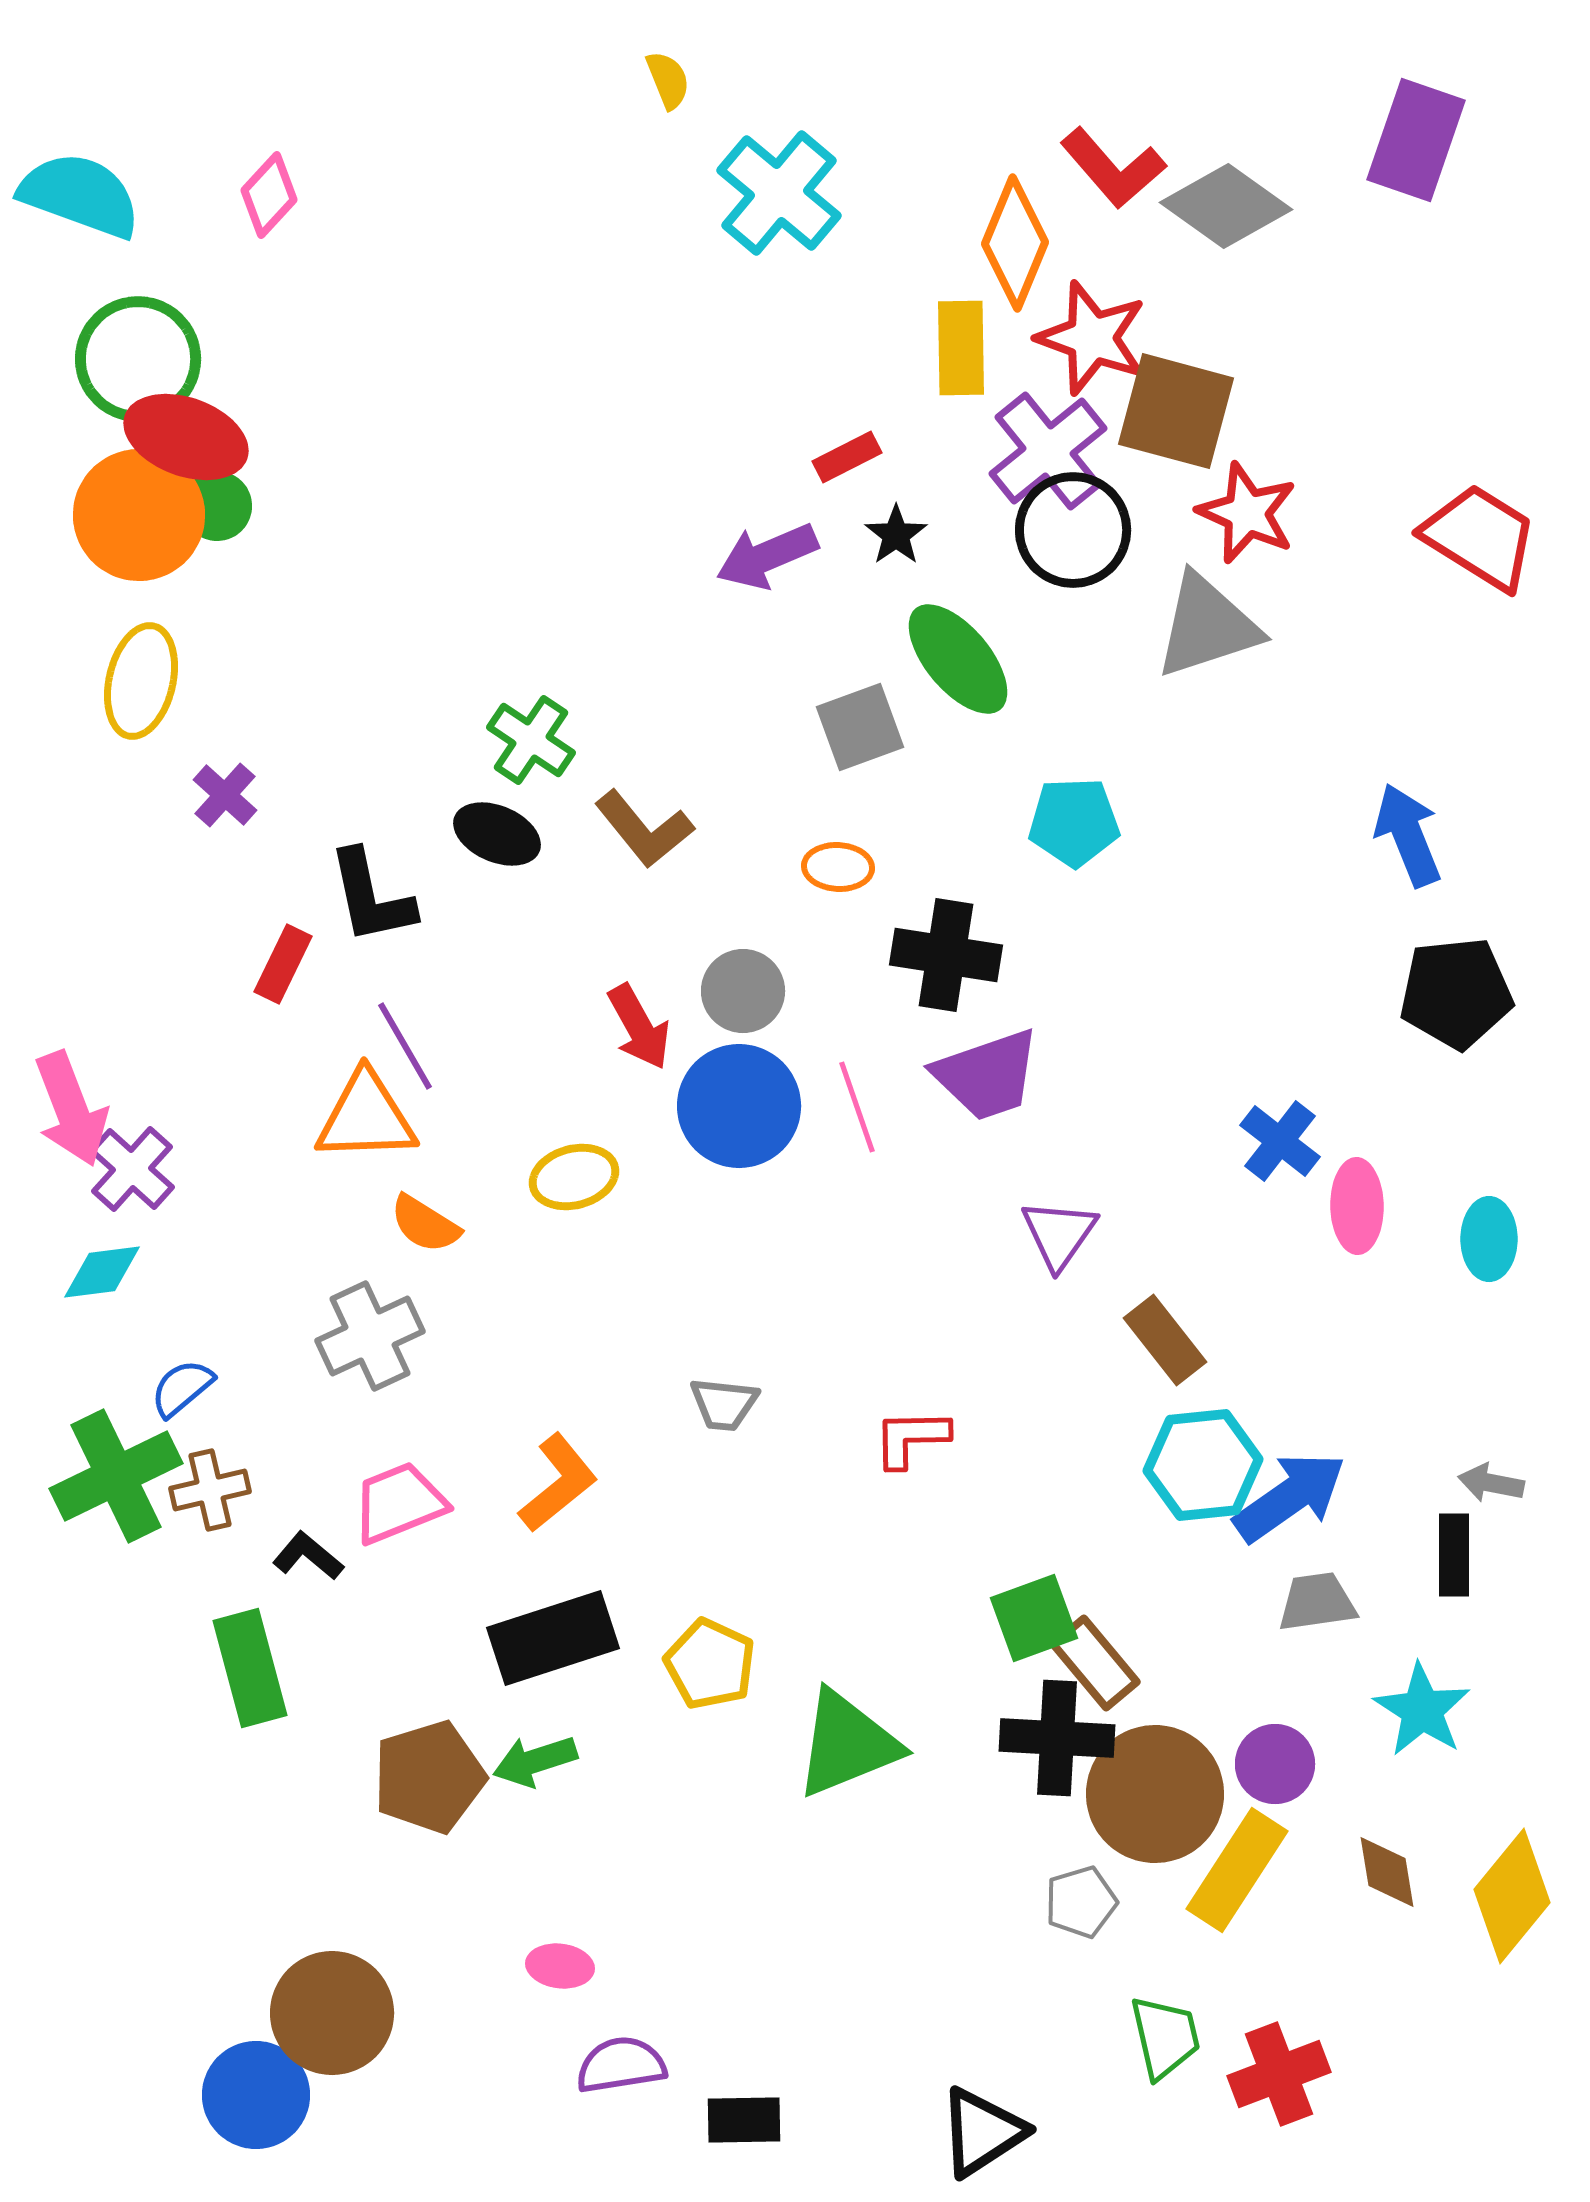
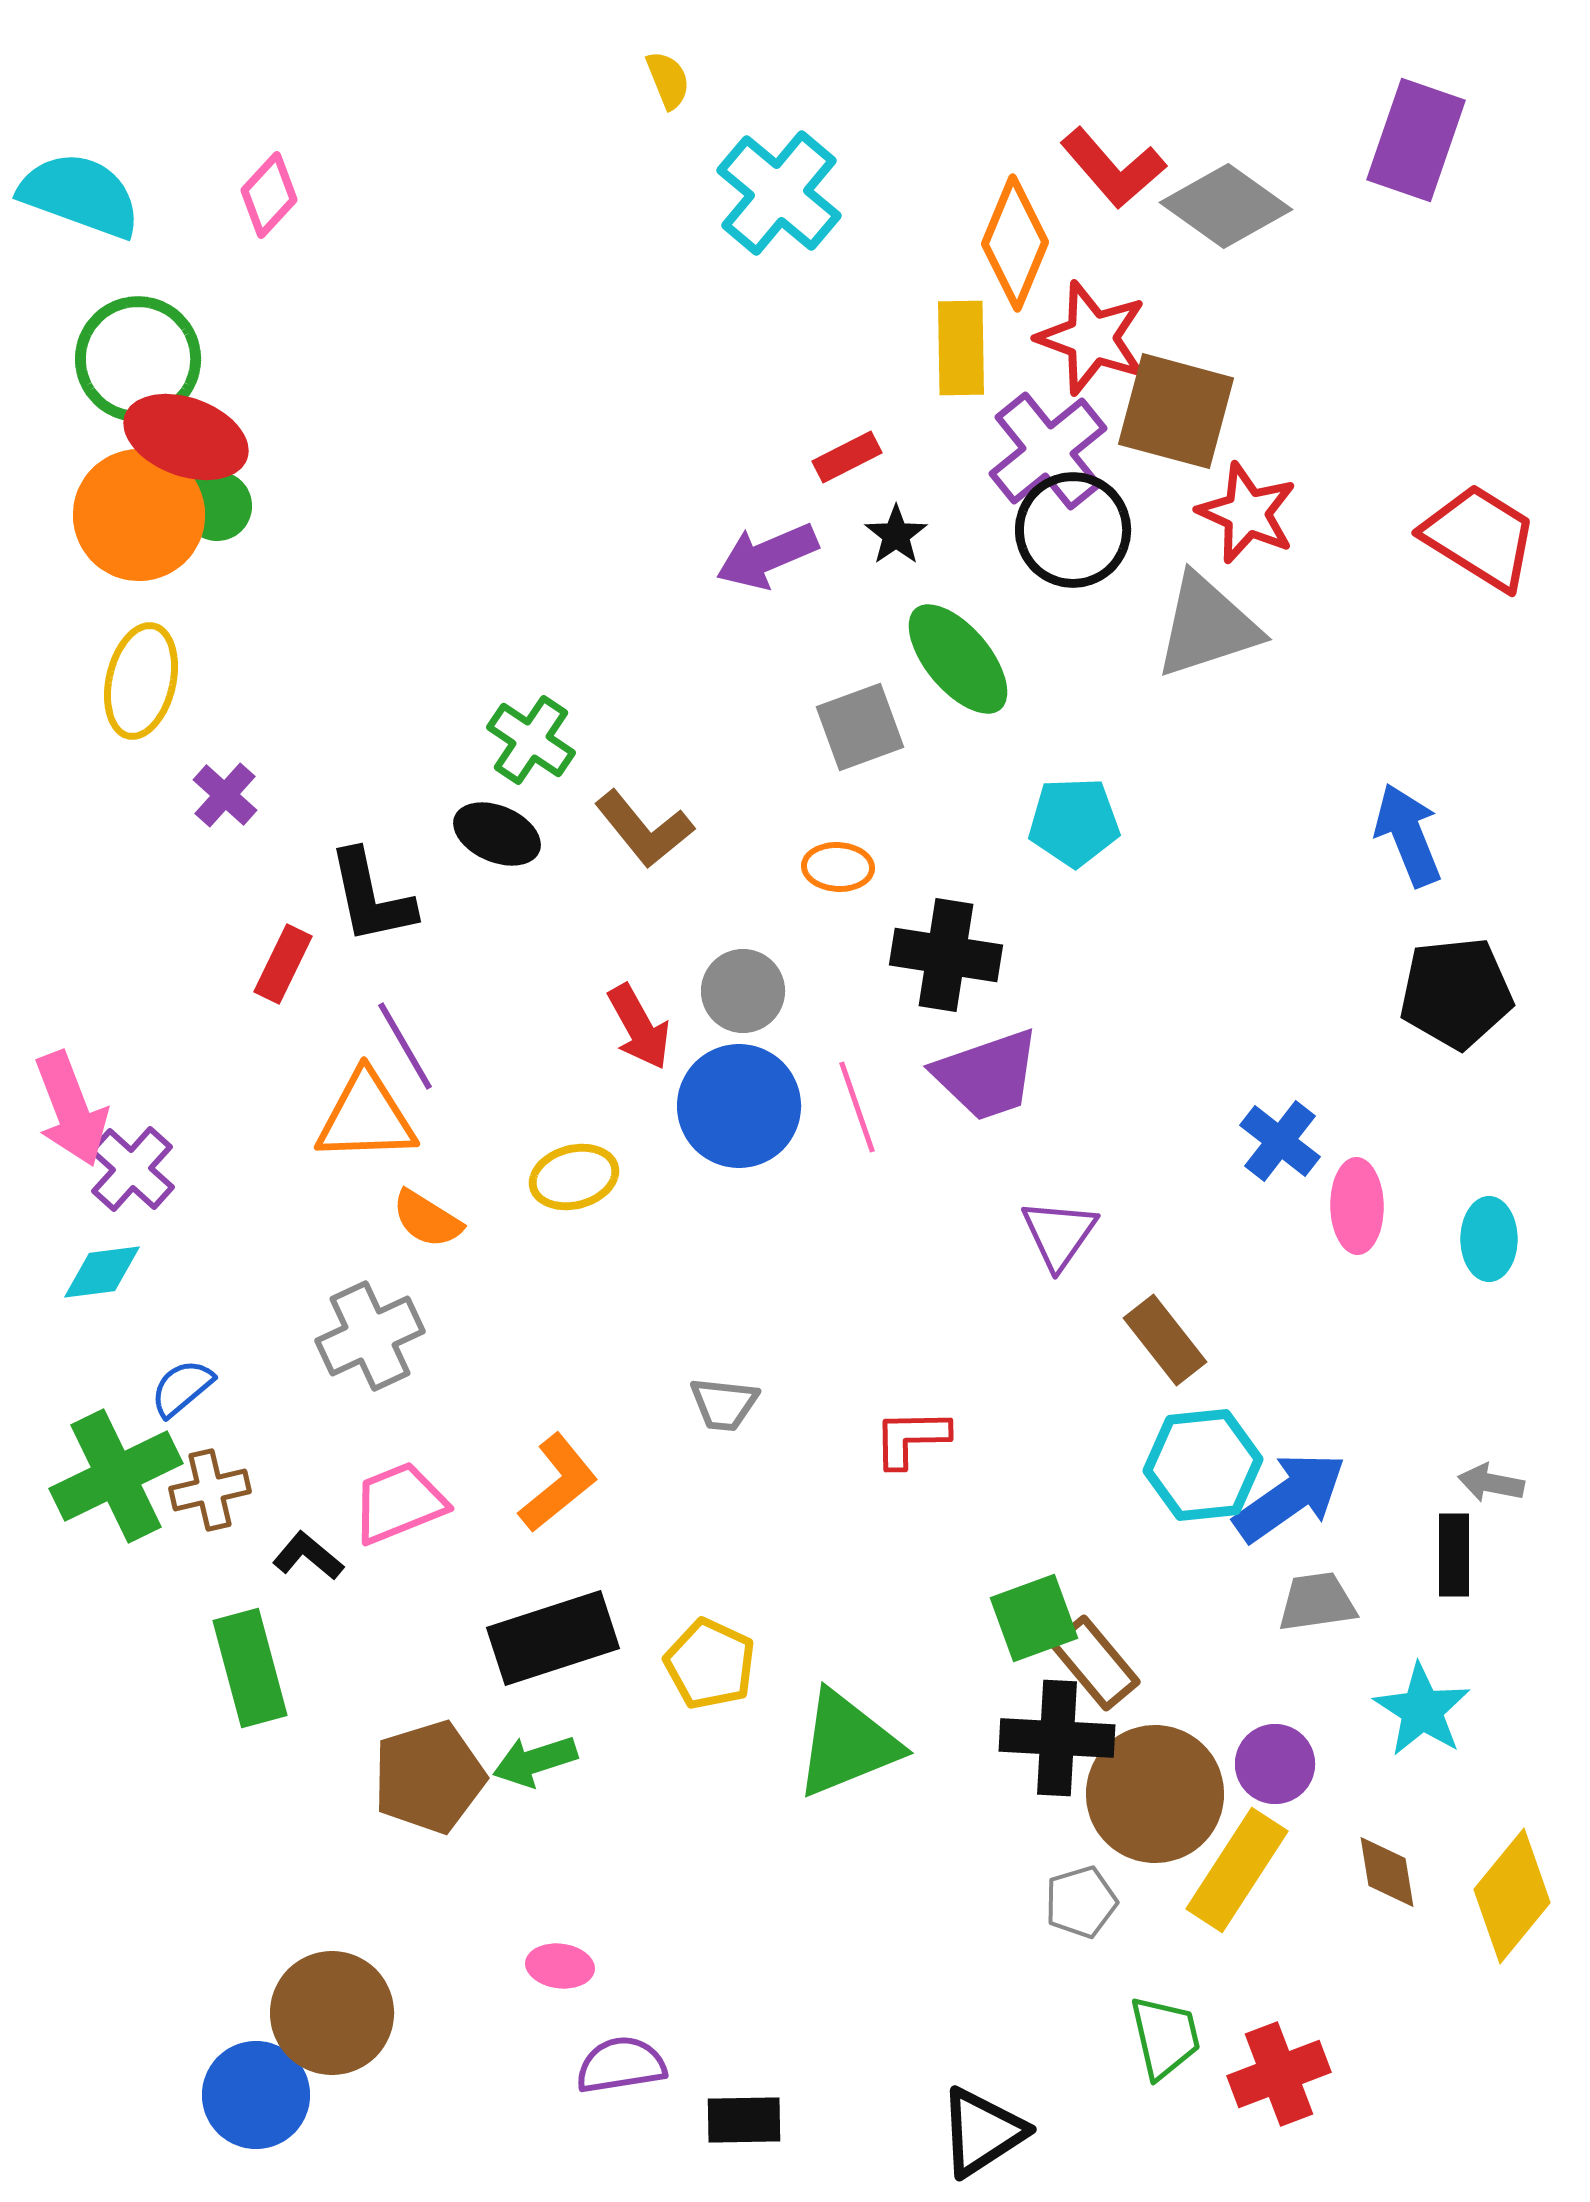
orange semicircle at (425, 1224): moved 2 px right, 5 px up
